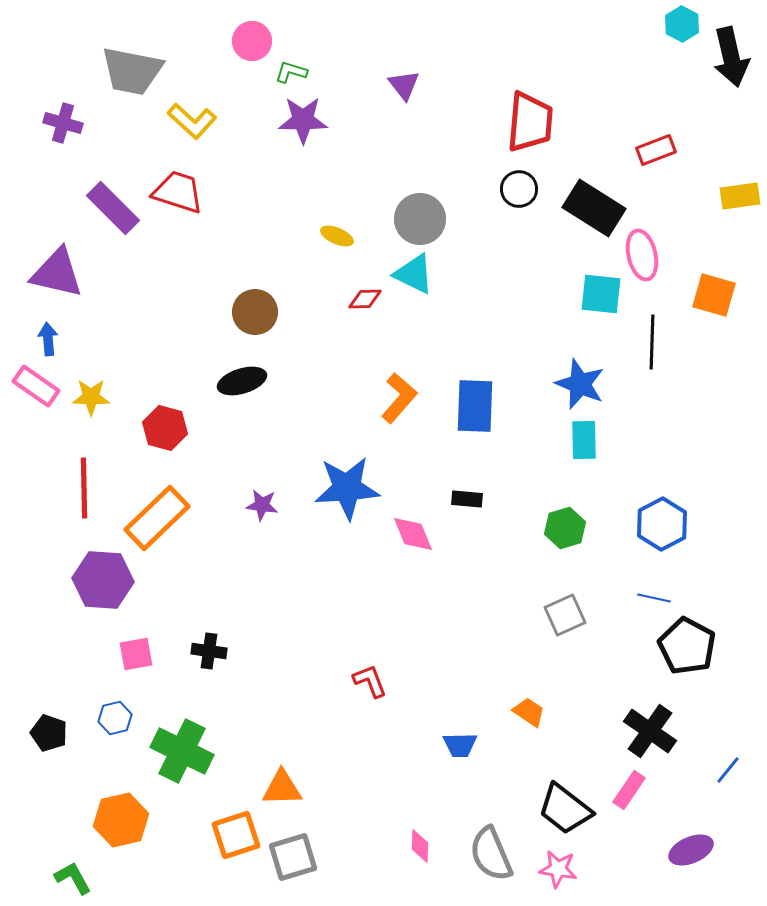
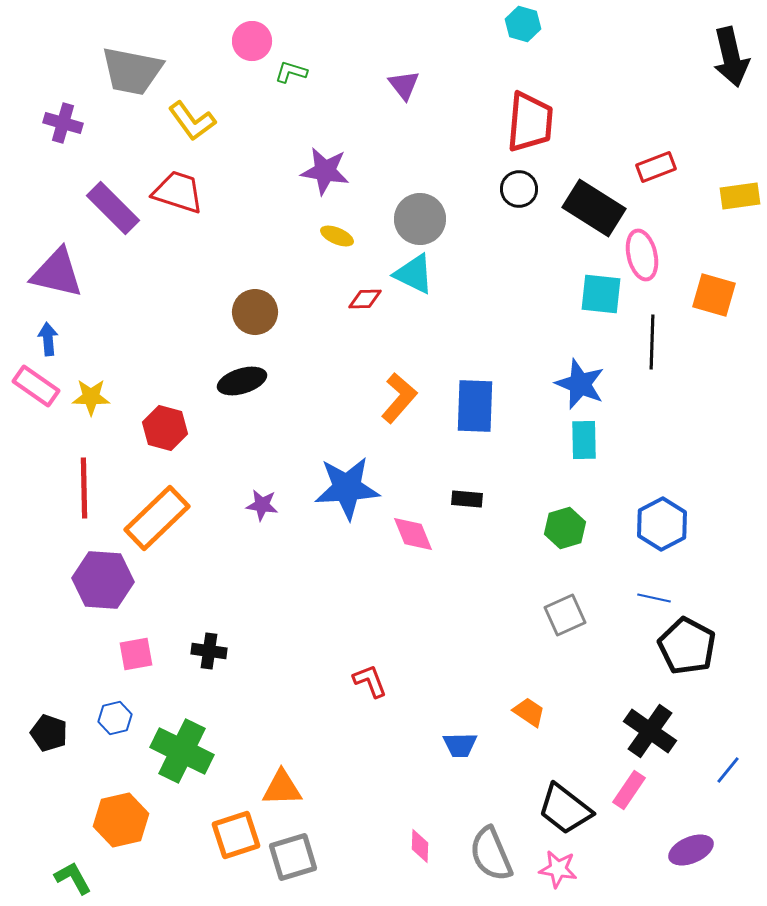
cyan hexagon at (682, 24): moved 159 px left; rotated 12 degrees counterclockwise
purple star at (303, 120): moved 22 px right, 51 px down; rotated 9 degrees clockwise
yellow L-shape at (192, 121): rotated 12 degrees clockwise
red rectangle at (656, 150): moved 17 px down
